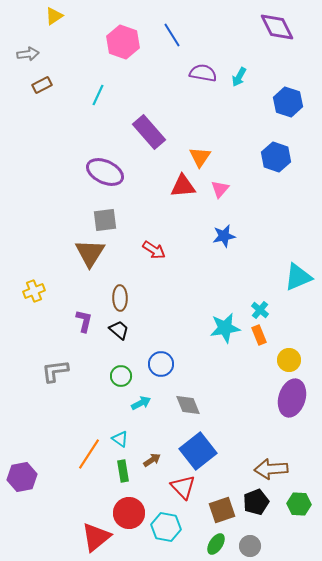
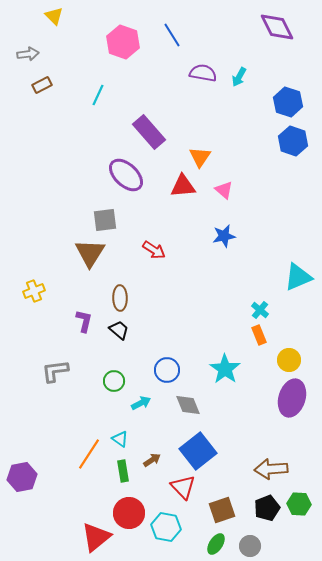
yellow triangle at (54, 16): rotated 42 degrees counterclockwise
blue hexagon at (276, 157): moved 17 px right, 16 px up
purple ellipse at (105, 172): moved 21 px right, 3 px down; rotated 18 degrees clockwise
pink triangle at (220, 189): moved 4 px right, 1 px down; rotated 30 degrees counterclockwise
cyan star at (225, 328): moved 41 px down; rotated 28 degrees counterclockwise
blue circle at (161, 364): moved 6 px right, 6 px down
green circle at (121, 376): moved 7 px left, 5 px down
black pentagon at (256, 502): moved 11 px right, 6 px down
